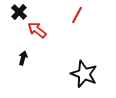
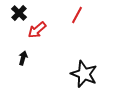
black cross: moved 1 px down
red arrow: rotated 78 degrees counterclockwise
